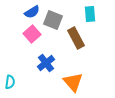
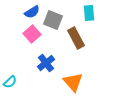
cyan rectangle: moved 1 px left, 1 px up
cyan semicircle: rotated 40 degrees clockwise
